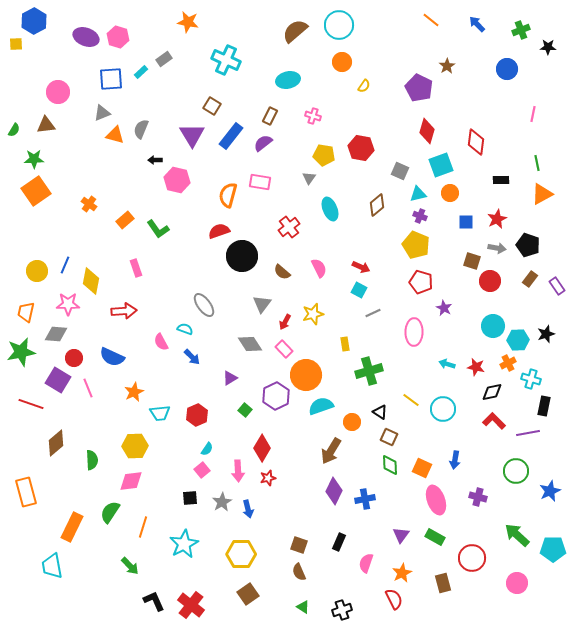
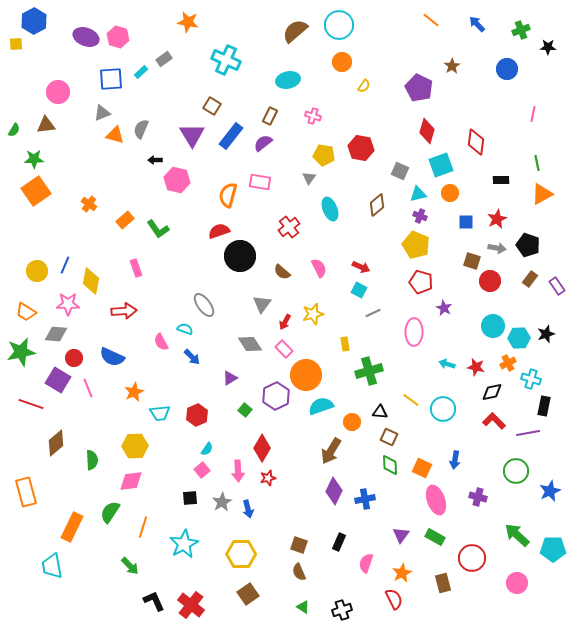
brown star at (447, 66): moved 5 px right
black circle at (242, 256): moved 2 px left
orange trapezoid at (26, 312): rotated 70 degrees counterclockwise
cyan hexagon at (518, 340): moved 1 px right, 2 px up
black triangle at (380, 412): rotated 28 degrees counterclockwise
